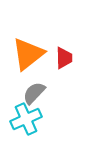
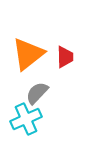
red trapezoid: moved 1 px right, 1 px up
gray semicircle: moved 3 px right
